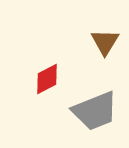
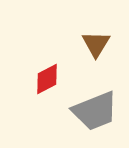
brown triangle: moved 9 px left, 2 px down
